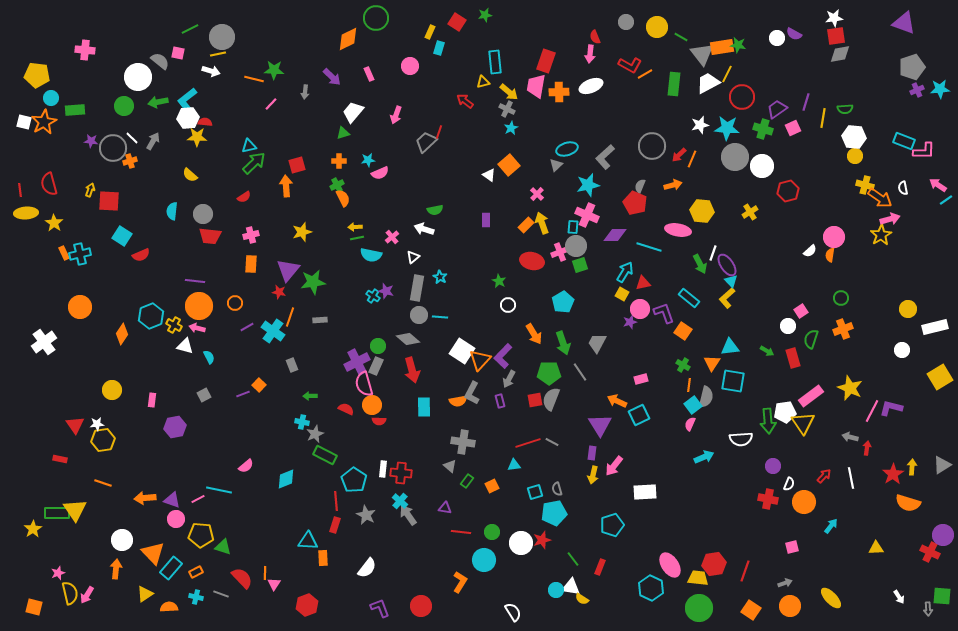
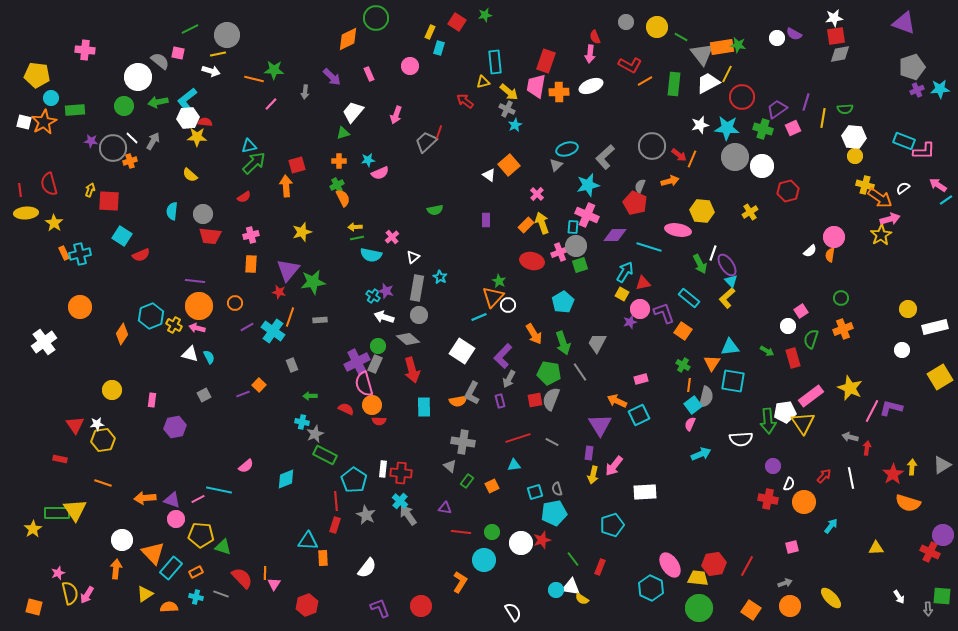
gray circle at (222, 37): moved 5 px right, 2 px up
orange line at (645, 74): moved 7 px down
cyan star at (511, 128): moved 4 px right, 3 px up
red arrow at (679, 155): rotated 98 degrees counterclockwise
orange arrow at (673, 185): moved 3 px left, 4 px up
white semicircle at (903, 188): rotated 64 degrees clockwise
white arrow at (424, 229): moved 40 px left, 88 px down
cyan line at (440, 317): moved 39 px right; rotated 28 degrees counterclockwise
white triangle at (185, 346): moved 5 px right, 8 px down
orange triangle at (480, 360): moved 13 px right, 63 px up
gray rectangle at (376, 366): moved 1 px left, 2 px up
green pentagon at (549, 373): rotated 10 degrees clockwise
red line at (528, 443): moved 10 px left, 5 px up
purple rectangle at (592, 453): moved 3 px left
cyan arrow at (704, 457): moved 3 px left, 3 px up
red line at (745, 571): moved 2 px right, 5 px up; rotated 10 degrees clockwise
